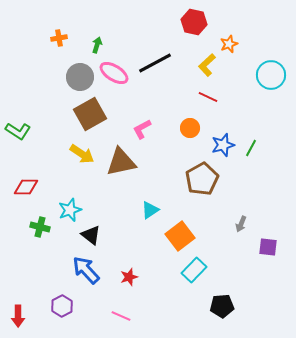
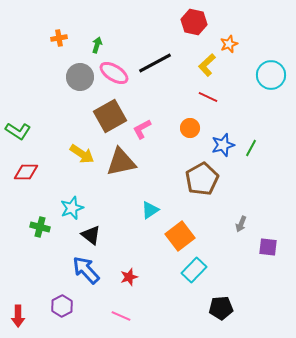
brown square: moved 20 px right, 2 px down
red diamond: moved 15 px up
cyan star: moved 2 px right, 2 px up
black pentagon: moved 1 px left, 2 px down
